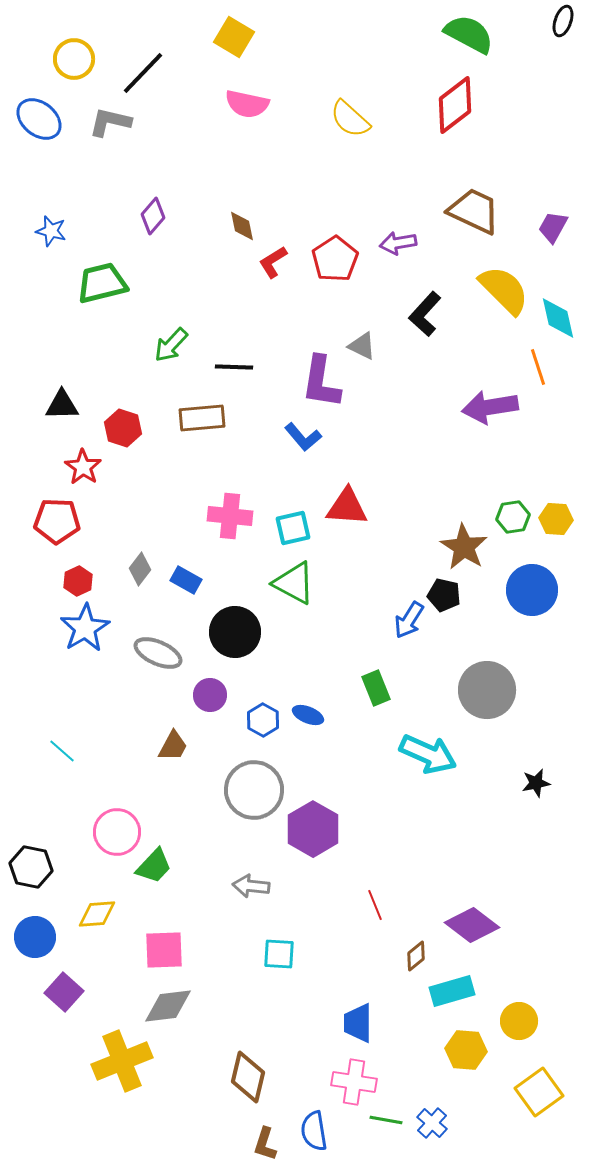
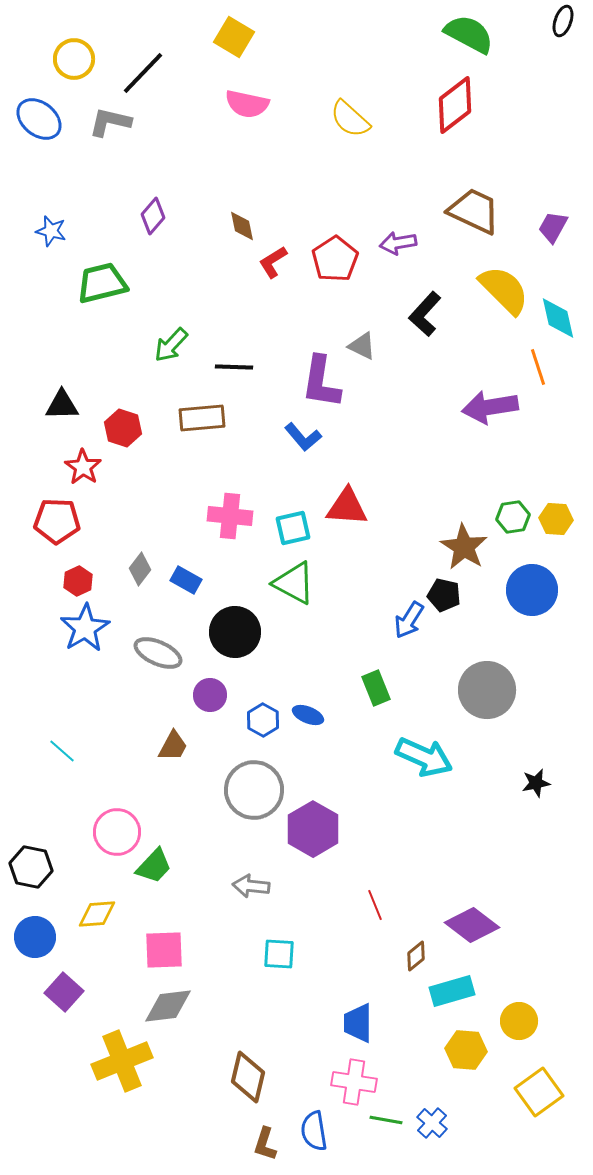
cyan arrow at (428, 754): moved 4 px left, 3 px down
